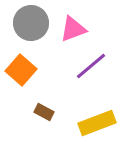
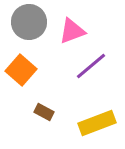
gray circle: moved 2 px left, 1 px up
pink triangle: moved 1 px left, 2 px down
